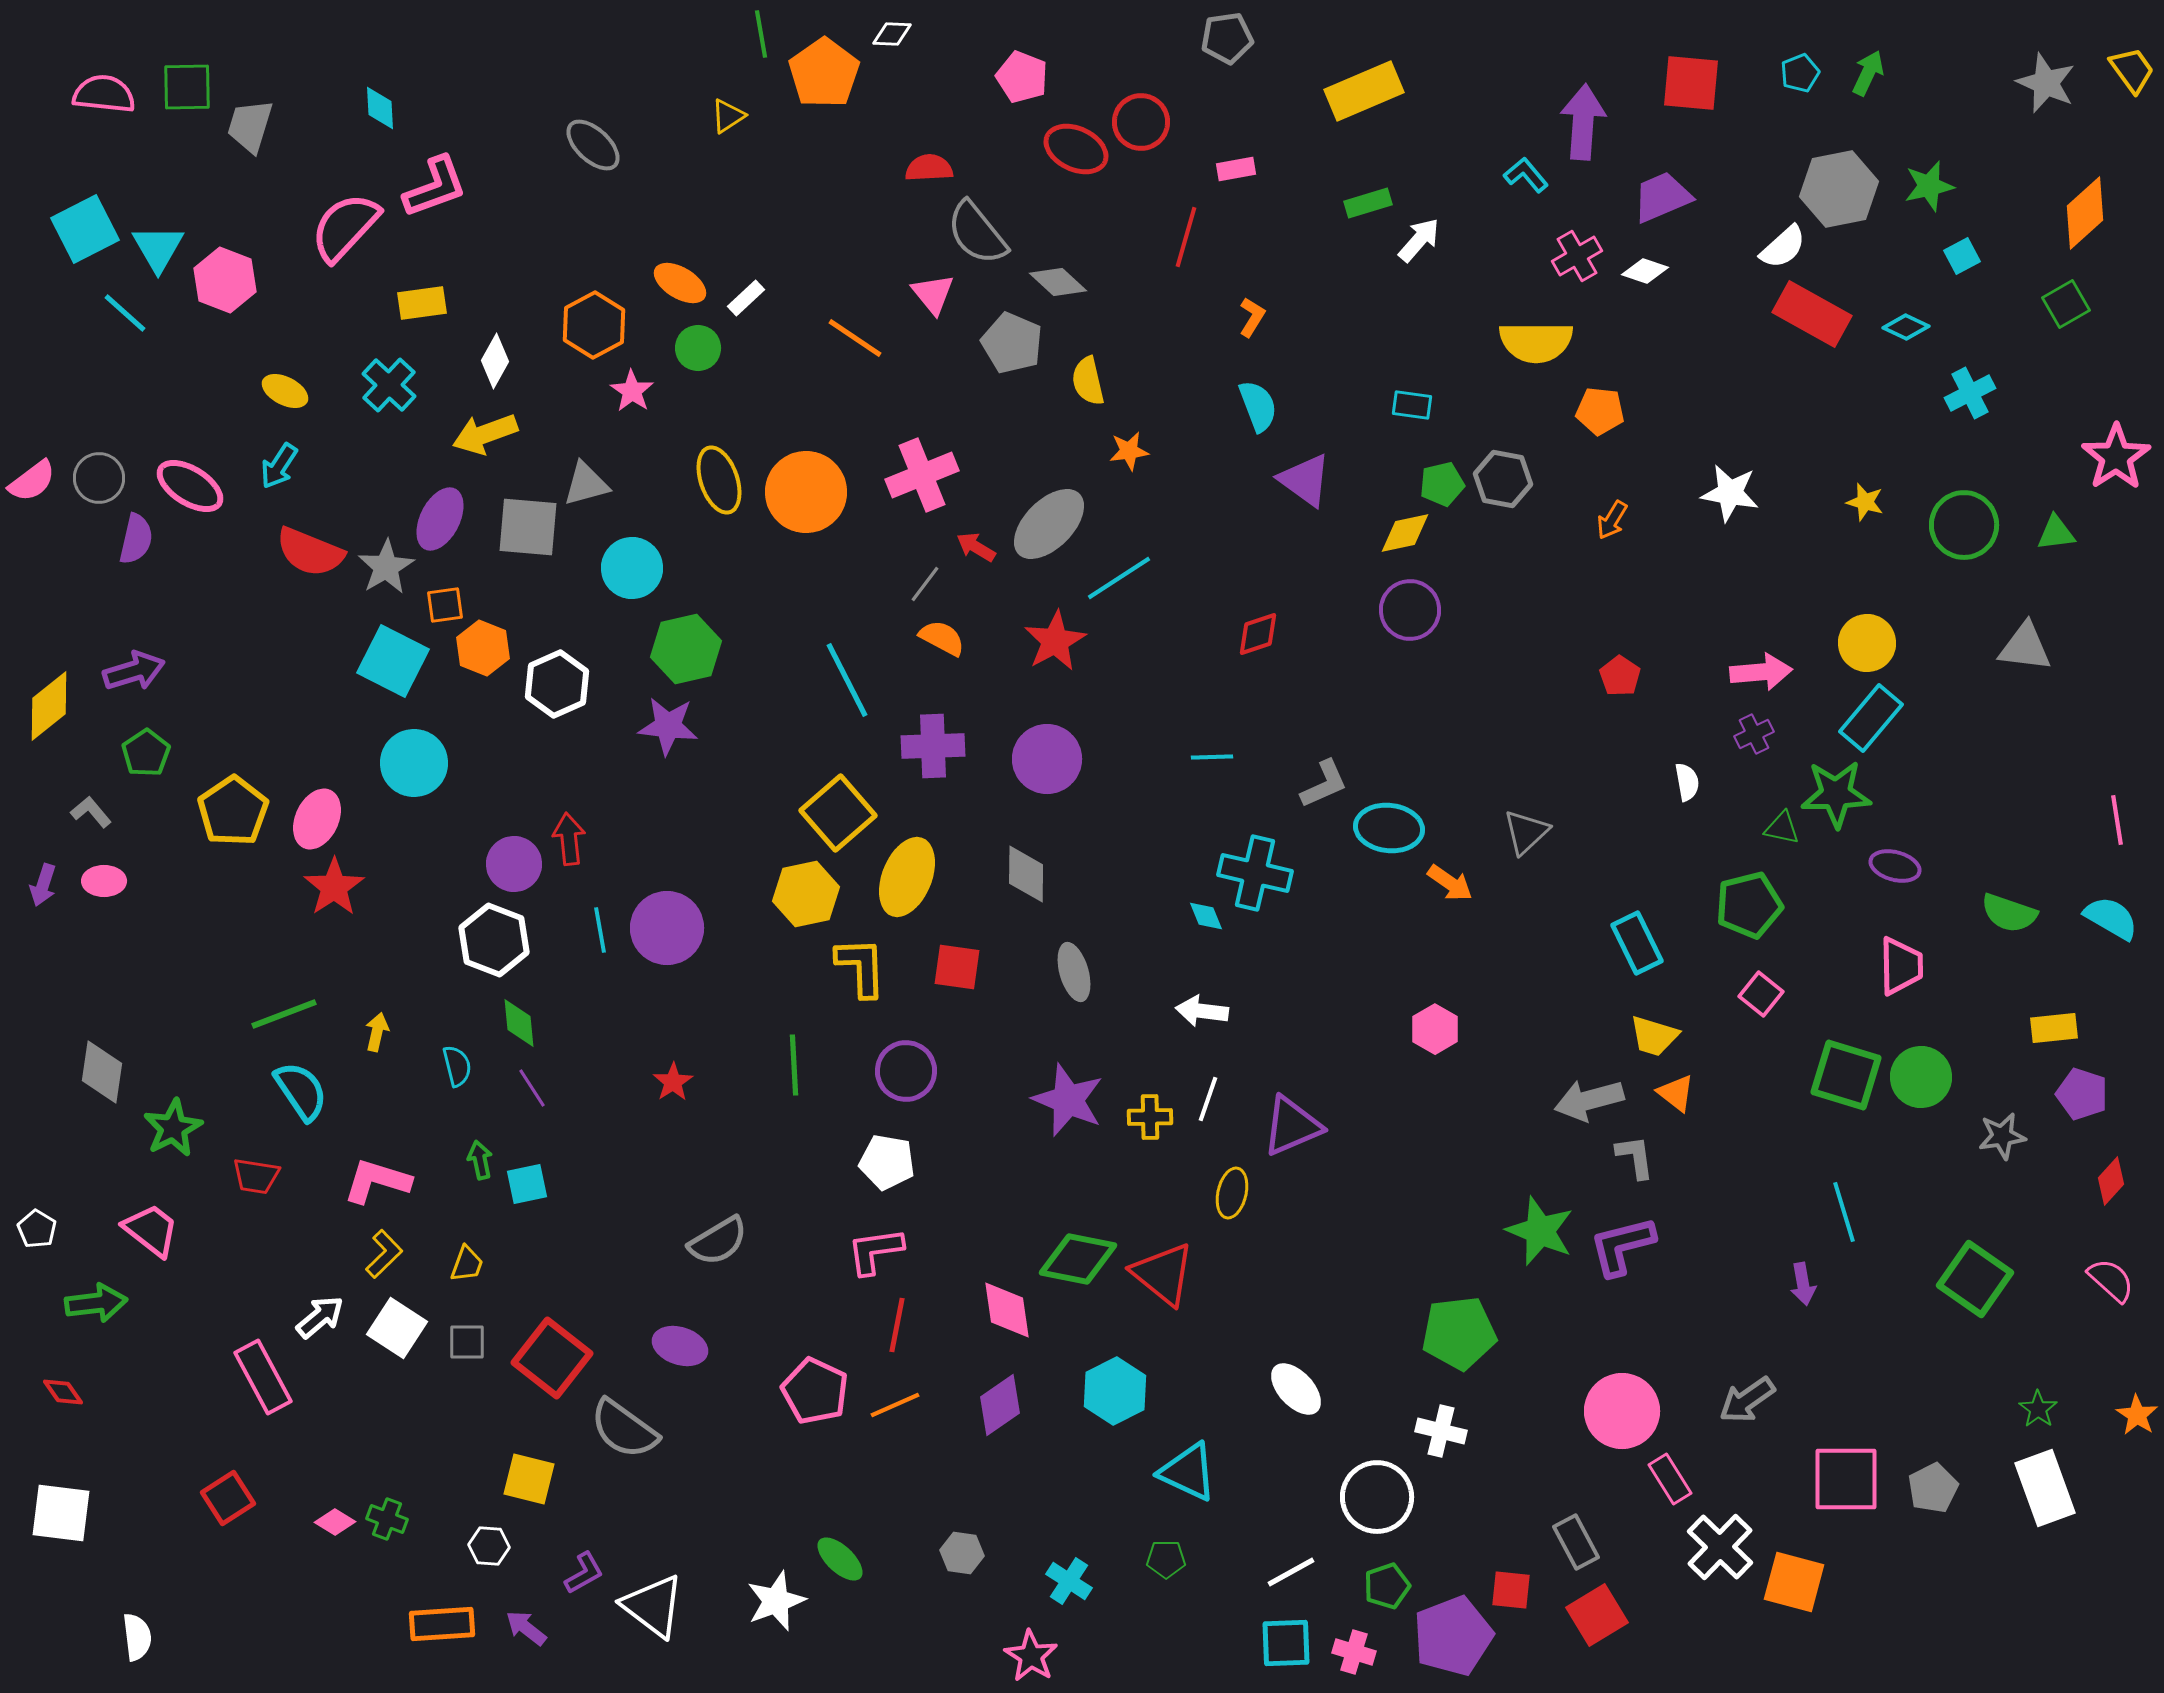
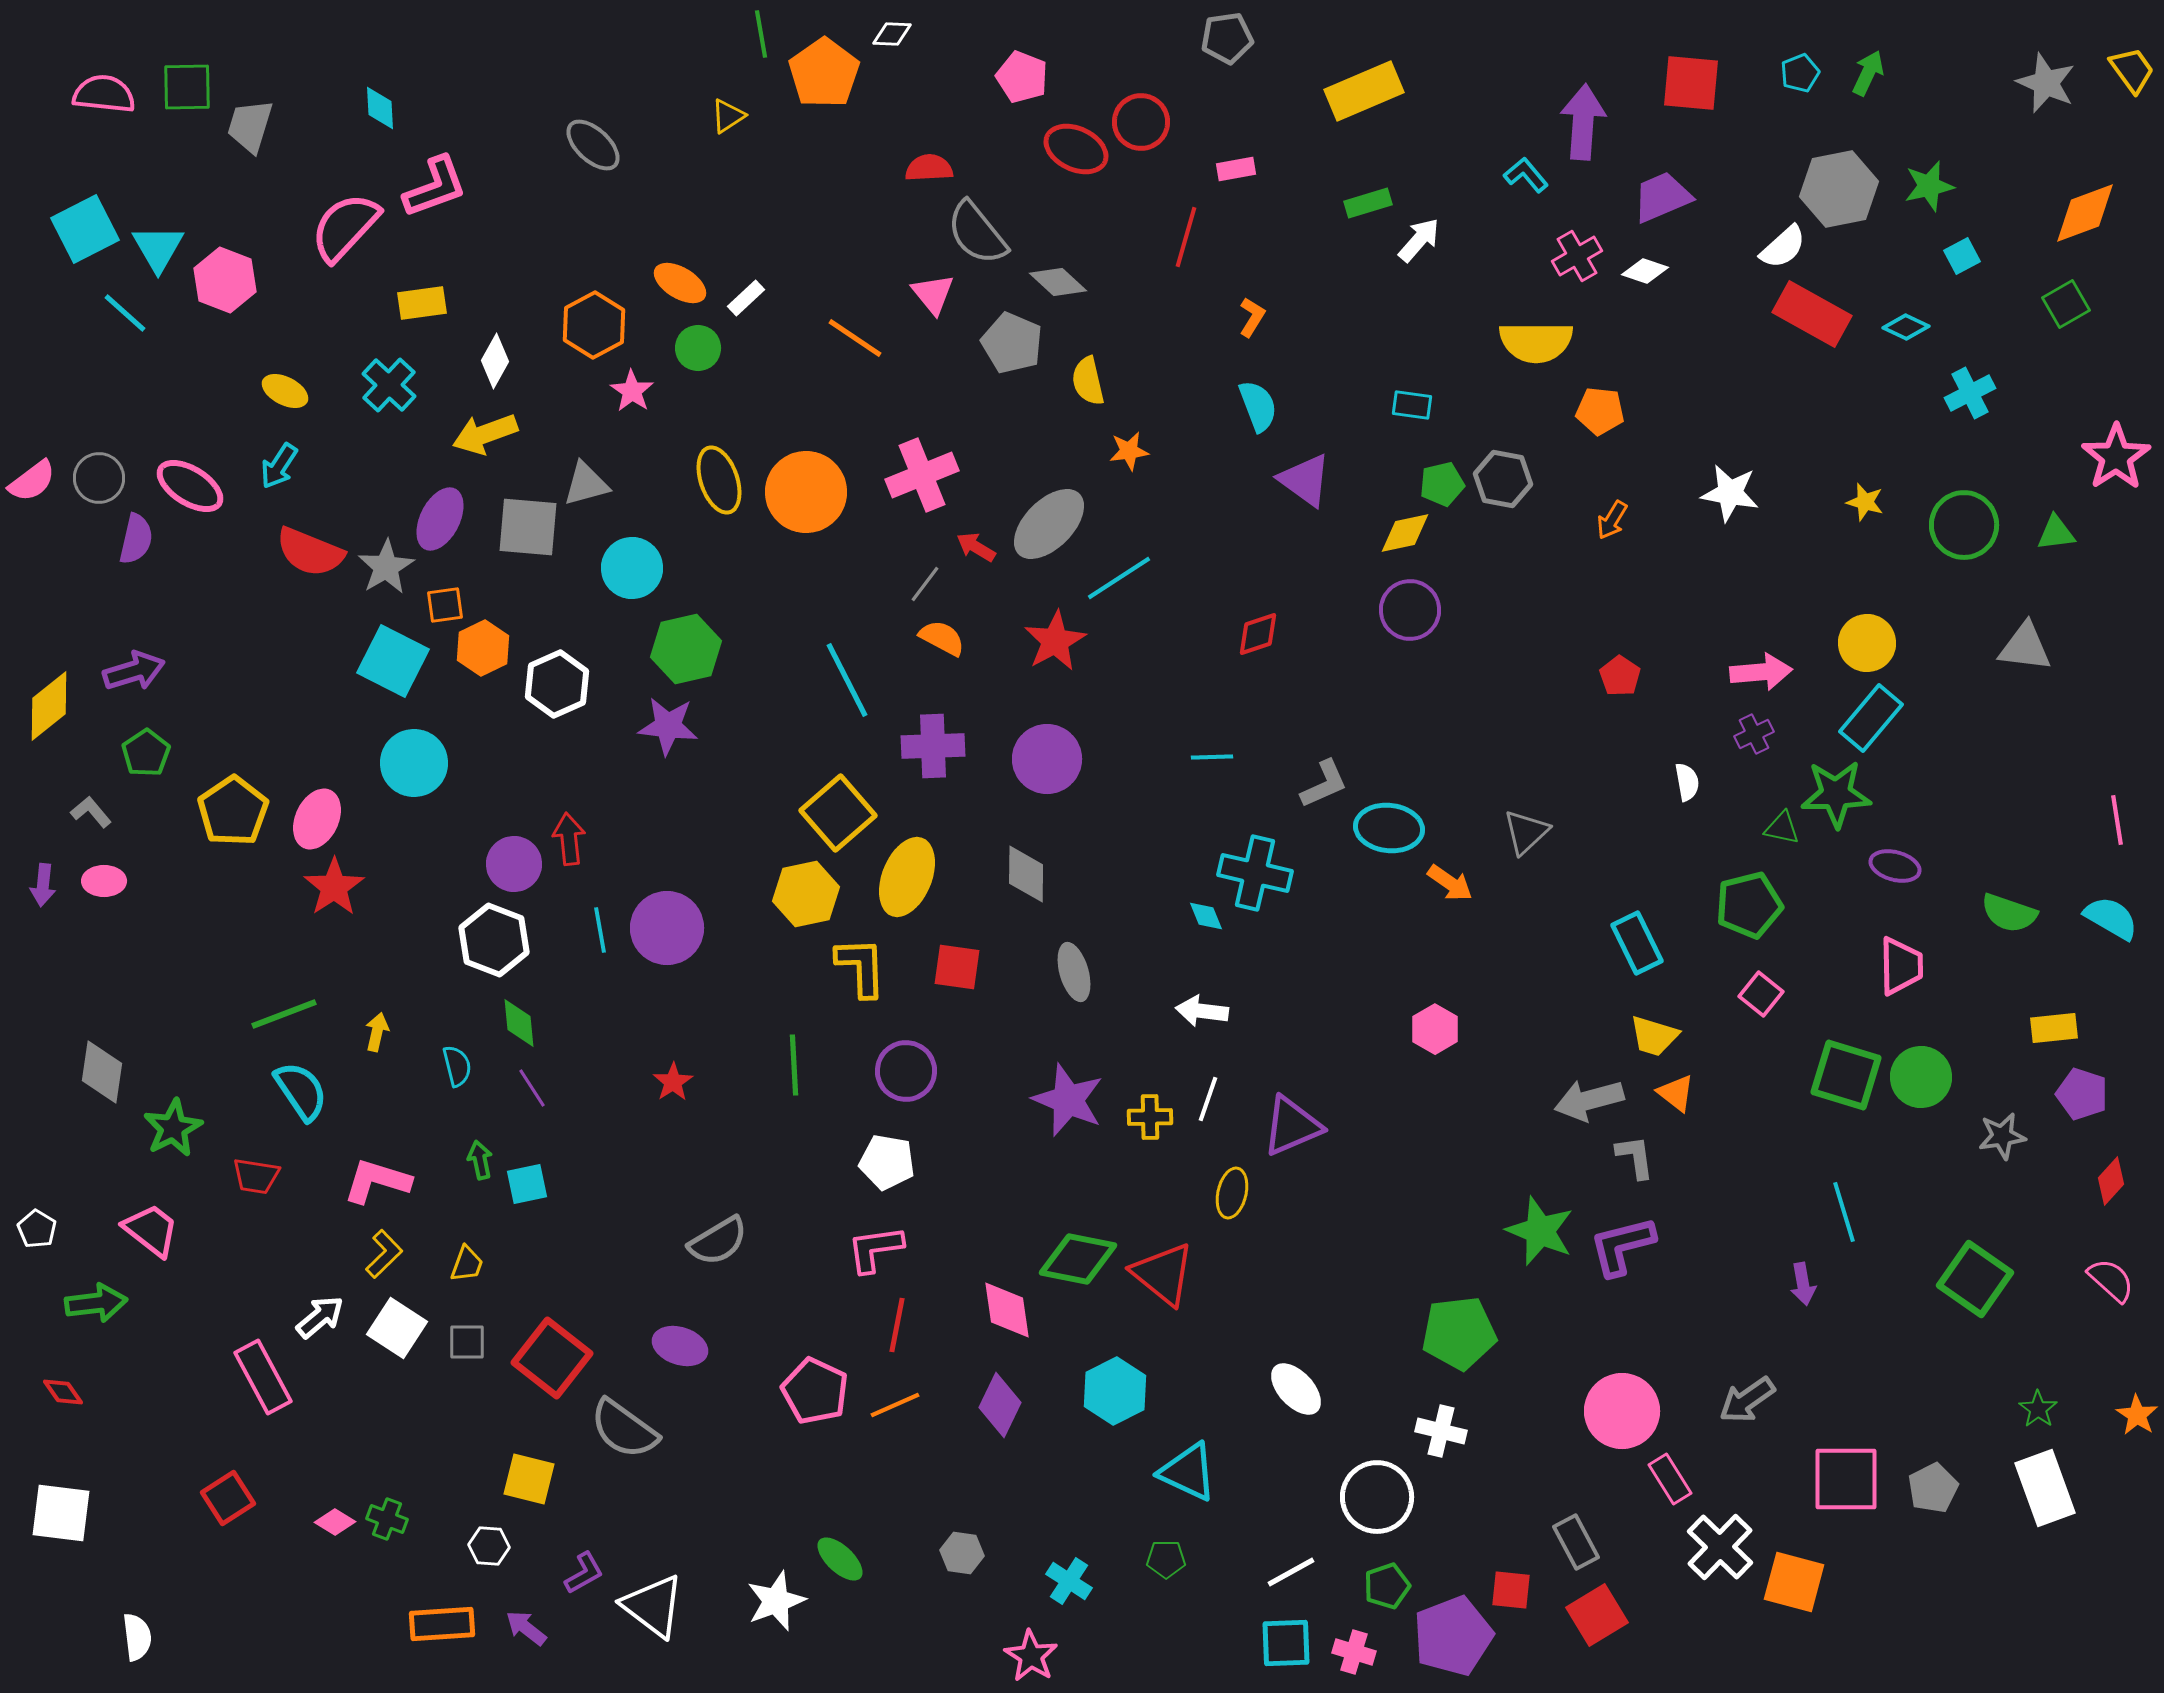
orange diamond at (2085, 213): rotated 22 degrees clockwise
orange hexagon at (483, 648): rotated 12 degrees clockwise
purple arrow at (43, 885): rotated 12 degrees counterclockwise
pink L-shape at (875, 1251): moved 2 px up
purple diamond at (1000, 1405): rotated 30 degrees counterclockwise
